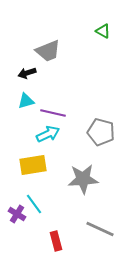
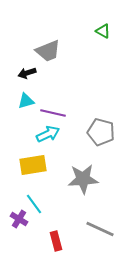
purple cross: moved 2 px right, 5 px down
